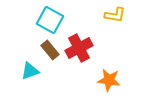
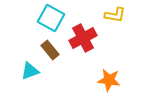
cyan square: moved 1 px right, 2 px up
red cross: moved 4 px right, 10 px up
